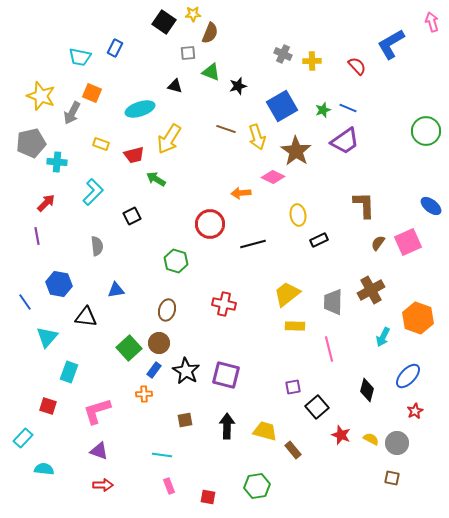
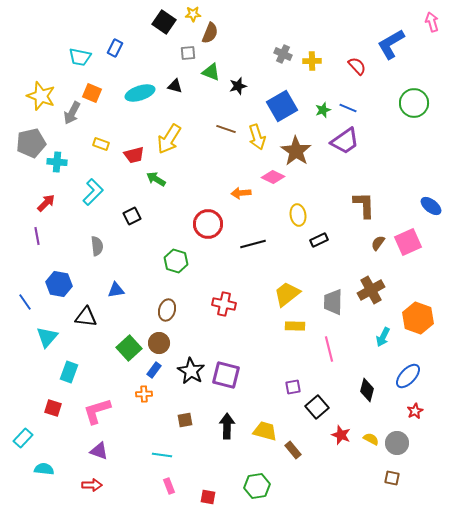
cyan ellipse at (140, 109): moved 16 px up
green circle at (426, 131): moved 12 px left, 28 px up
red circle at (210, 224): moved 2 px left
black star at (186, 371): moved 5 px right
red square at (48, 406): moved 5 px right, 2 px down
red arrow at (103, 485): moved 11 px left
